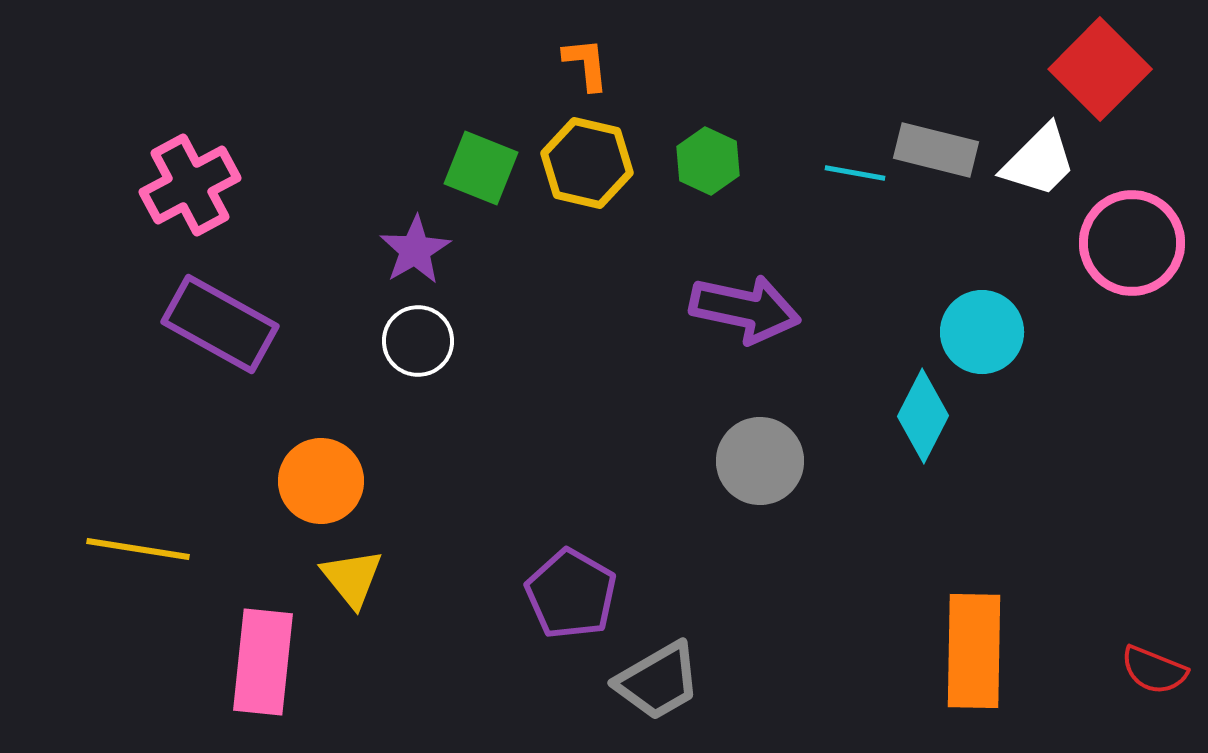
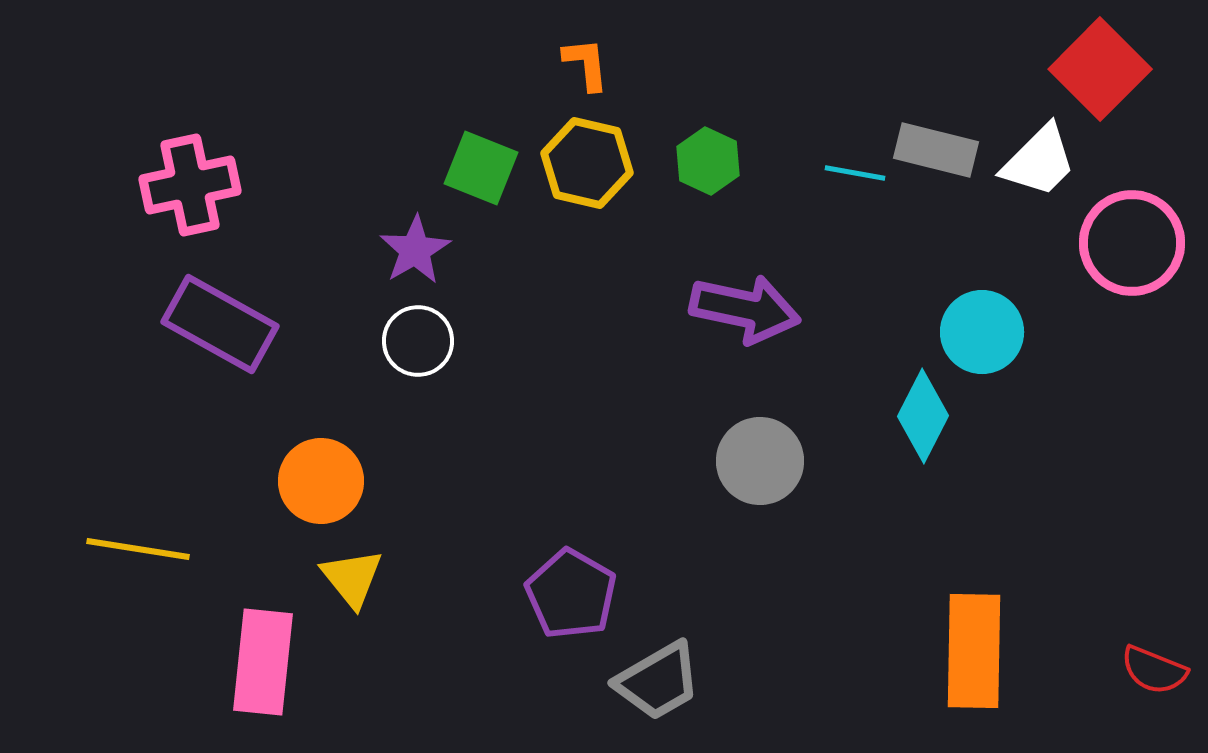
pink cross: rotated 16 degrees clockwise
